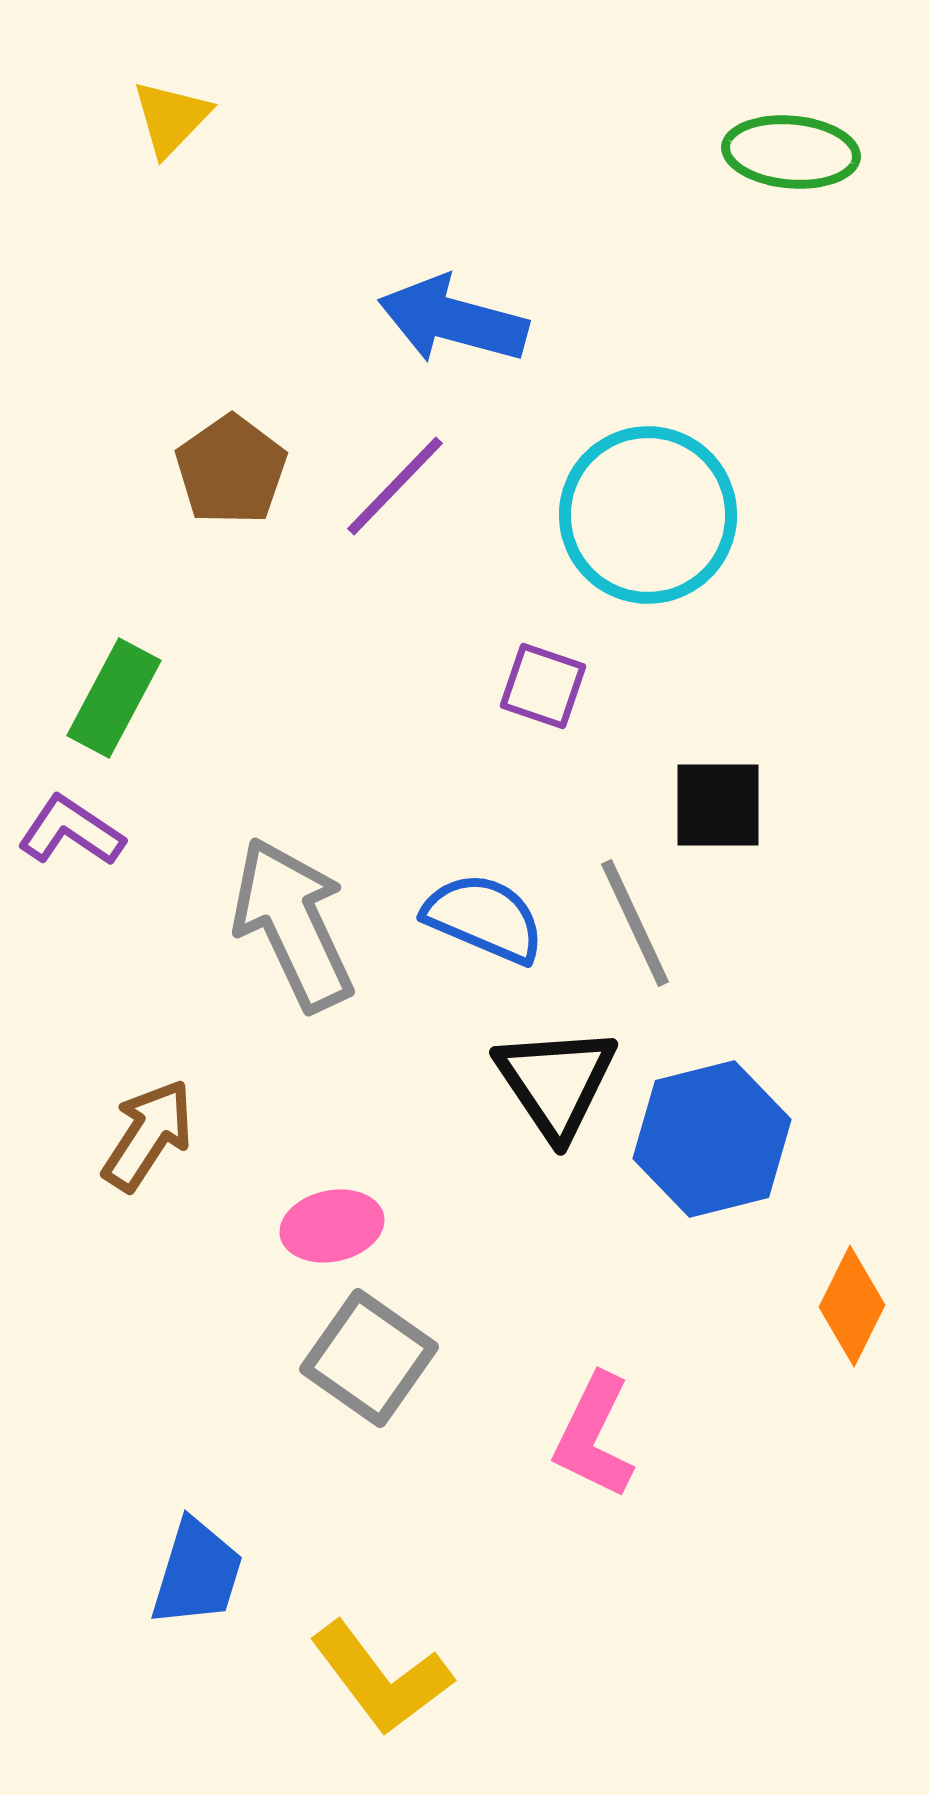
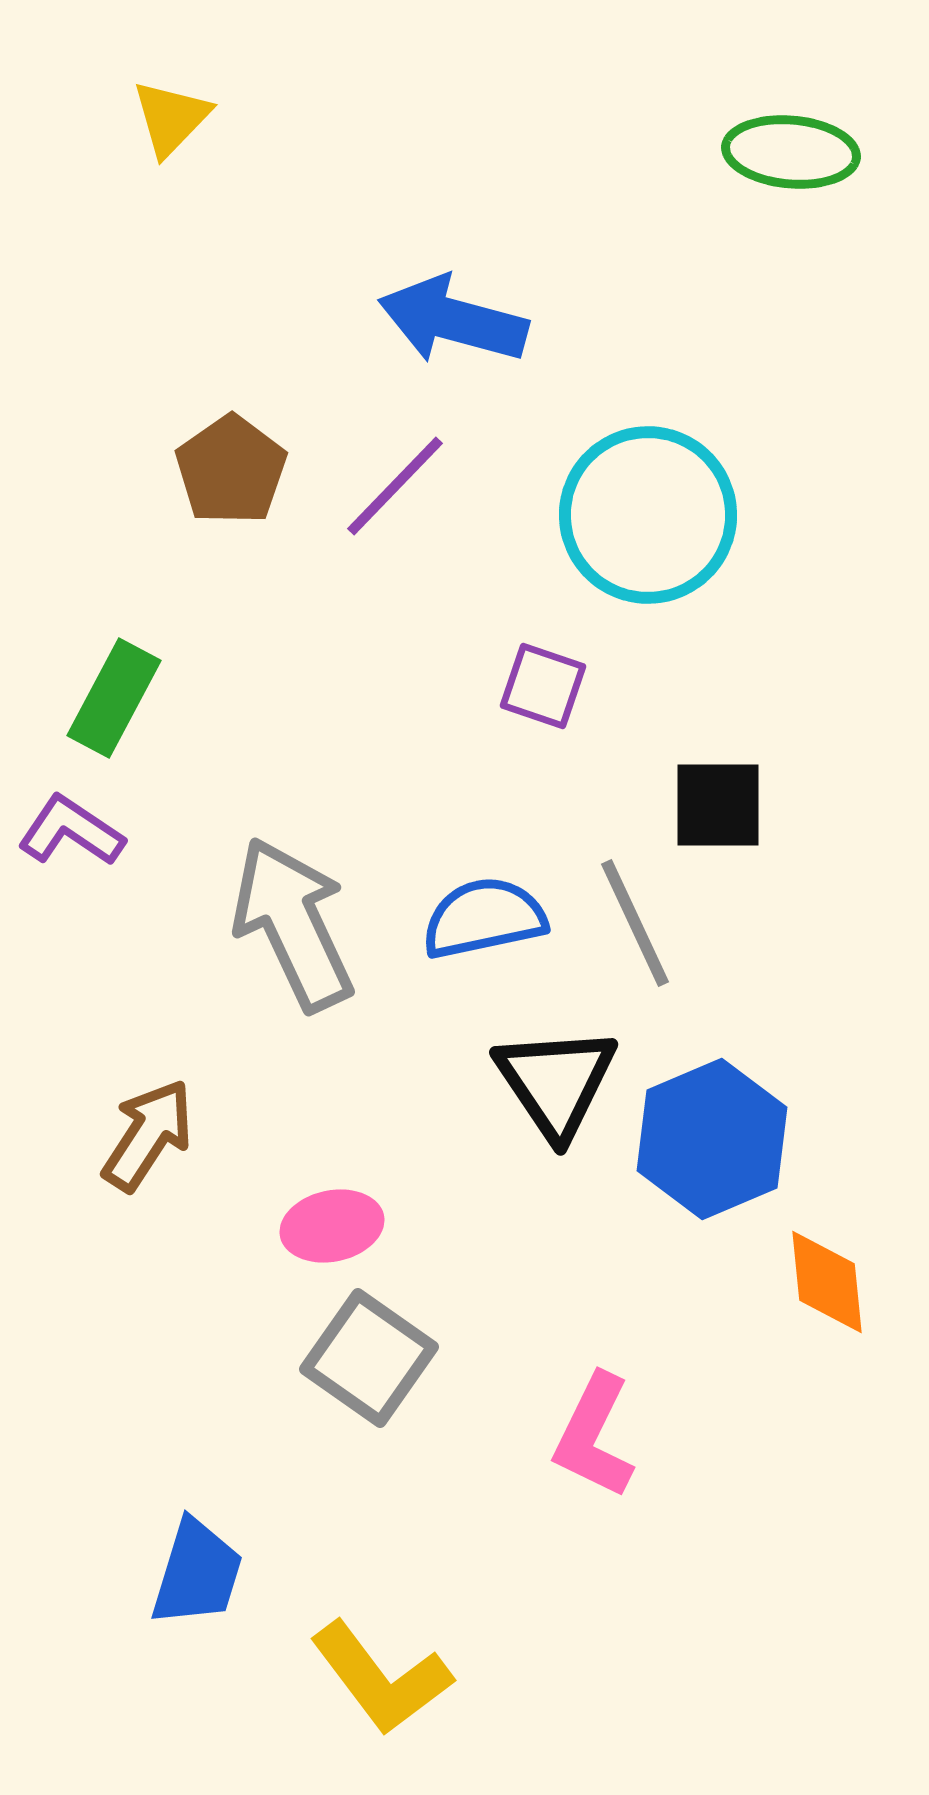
blue semicircle: rotated 35 degrees counterclockwise
blue hexagon: rotated 9 degrees counterclockwise
orange diamond: moved 25 px left, 24 px up; rotated 32 degrees counterclockwise
